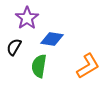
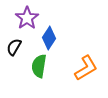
blue diamond: moved 3 px left, 1 px up; rotated 65 degrees counterclockwise
orange L-shape: moved 2 px left, 2 px down
